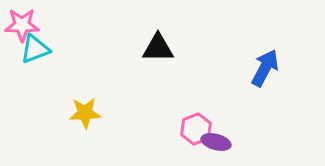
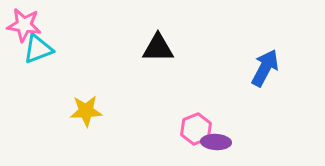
pink star: moved 2 px right; rotated 8 degrees clockwise
cyan triangle: moved 3 px right
yellow star: moved 1 px right, 2 px up
purple ellipse: rotated 12 degrees counterclockwise
